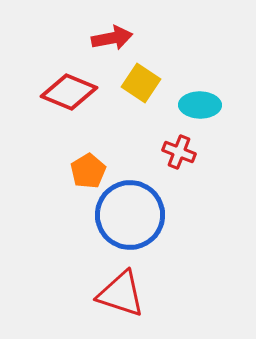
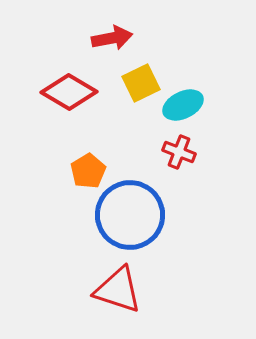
yellow square: rotated 30 degrees clockwise
red diamond: rotated 8 degrees clockwise
cyan ellipse: moved 17 px left; rotated 27 degrees counterclockwise
red triangle: moved 3 px left, 4 px up
